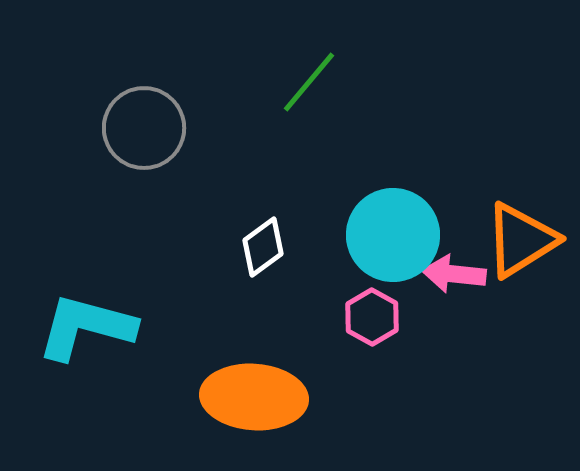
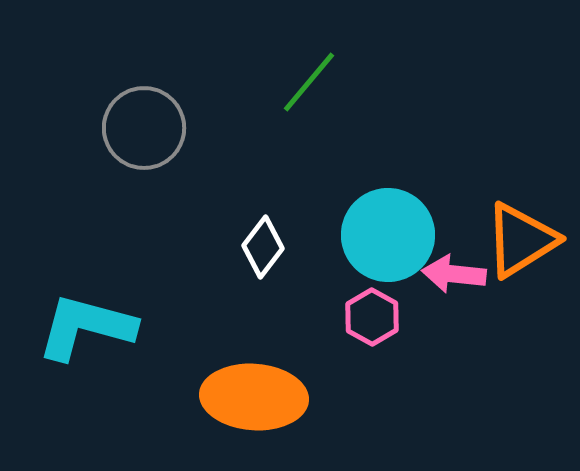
cyan circle: moved 5 px left
white diamond: rotated 16 degrees counterclockwise
